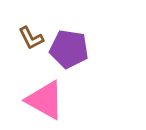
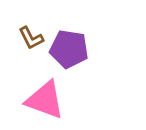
pink triangle: rotated 9 degrees counterclockwise
